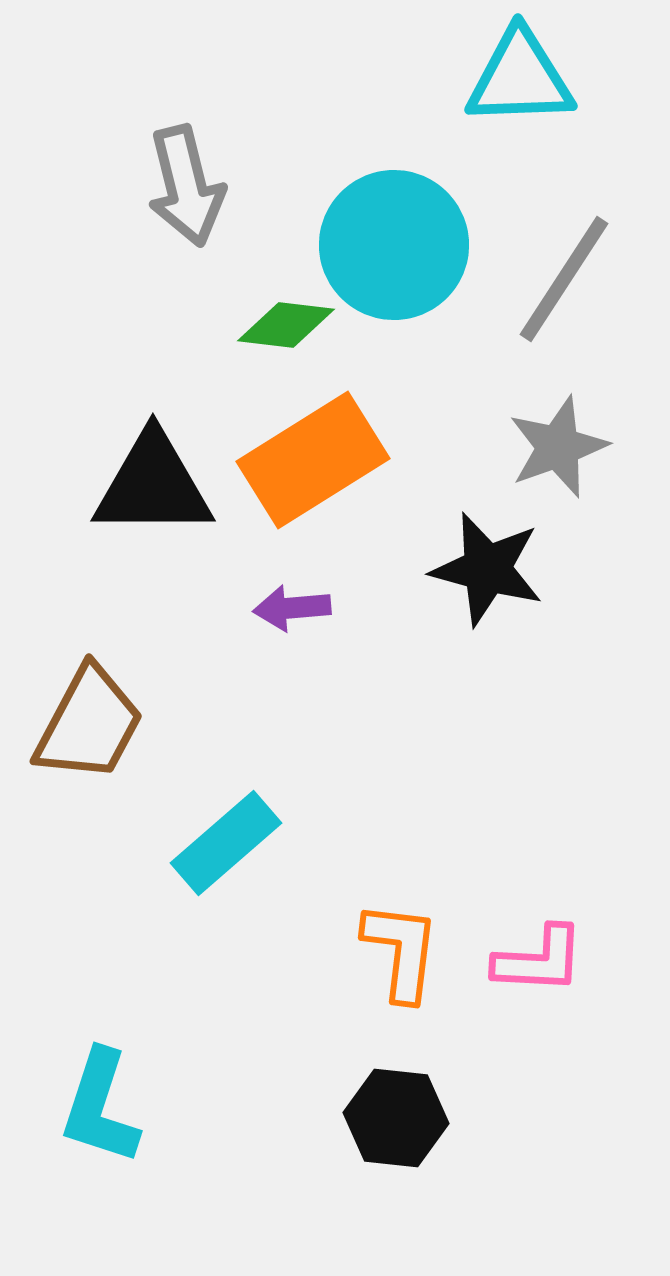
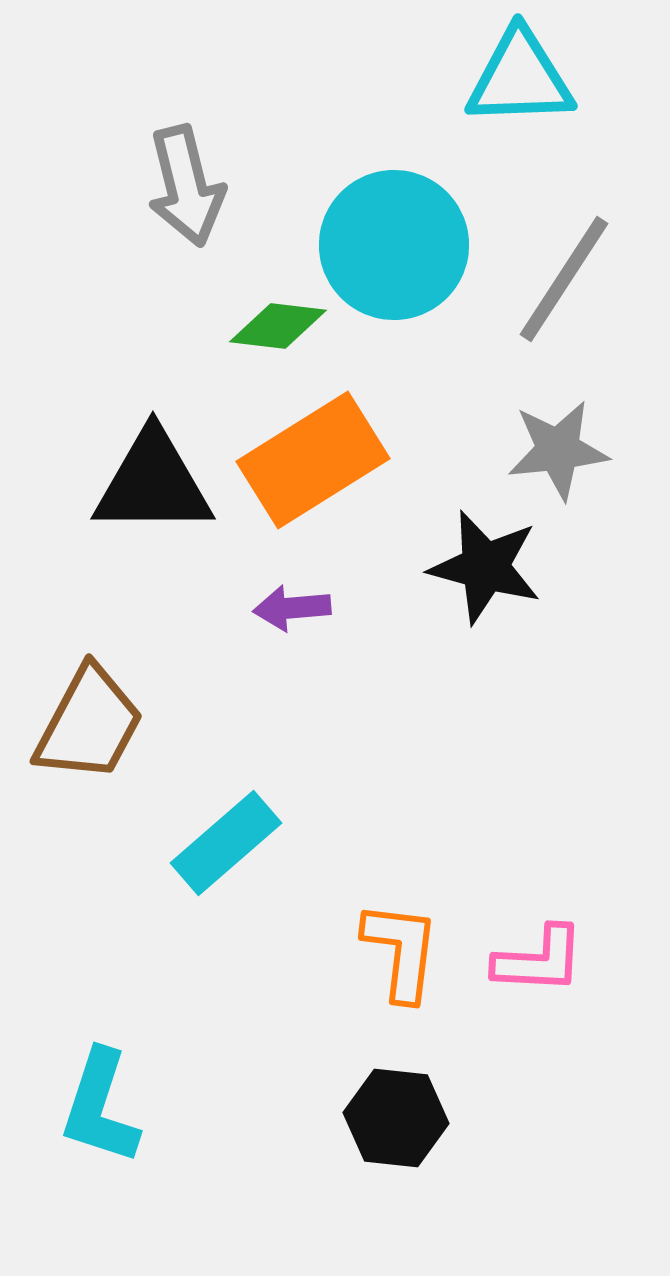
green diamond: moved 8 px left, 1 px down
gray star: moved 3 px down; rotated 14 degrees clockwise
black triangle: moved 2 px up
black star: moved 2 px left, 2 px up
